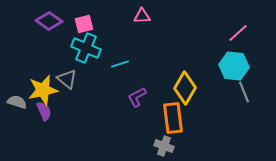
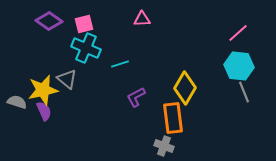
pink triangle: moved 3 px down
cyan hexagon: moved 5 px right
purple L-shape: moved 1 px left
